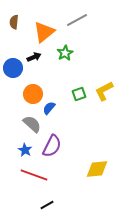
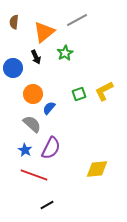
black arrow: moved 2 px right; rotated 88 degrees clockwise
purple semicircle: moved 1 px left, 2 px down
